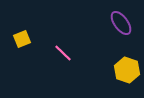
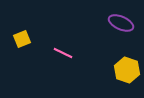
purple ellipse: rotated 30 degrees counterclockwise
pink line: rotated 18 degrees counterclockwise
